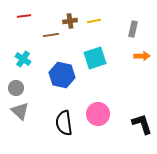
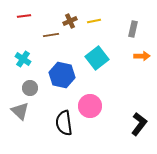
brown cross: rotated 16 degrees counterclockwise
cyan square: moved 2 px right; rotated 20 degrees counterclockwise
gray circle: moved 14 px right
pink circle: moved 8 px left, 8 px up
black L-shape: moved 3 px left; rotated 55 degrees clockwise
